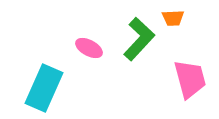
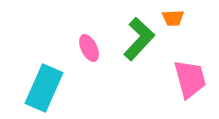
pink ellipse: rotated 36 degrees clockwise
